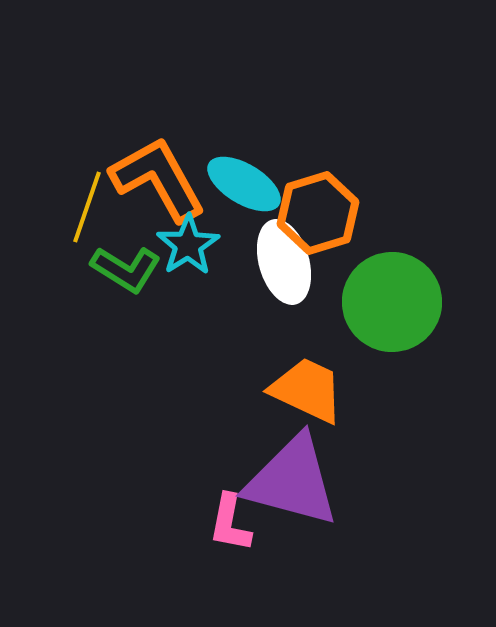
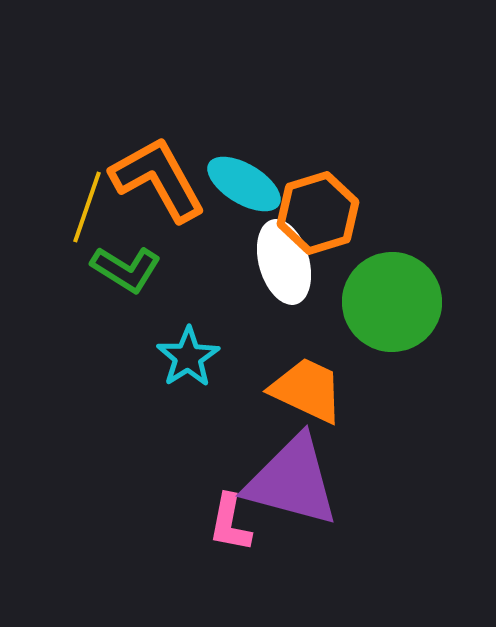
cyan star: moved 112 px down
